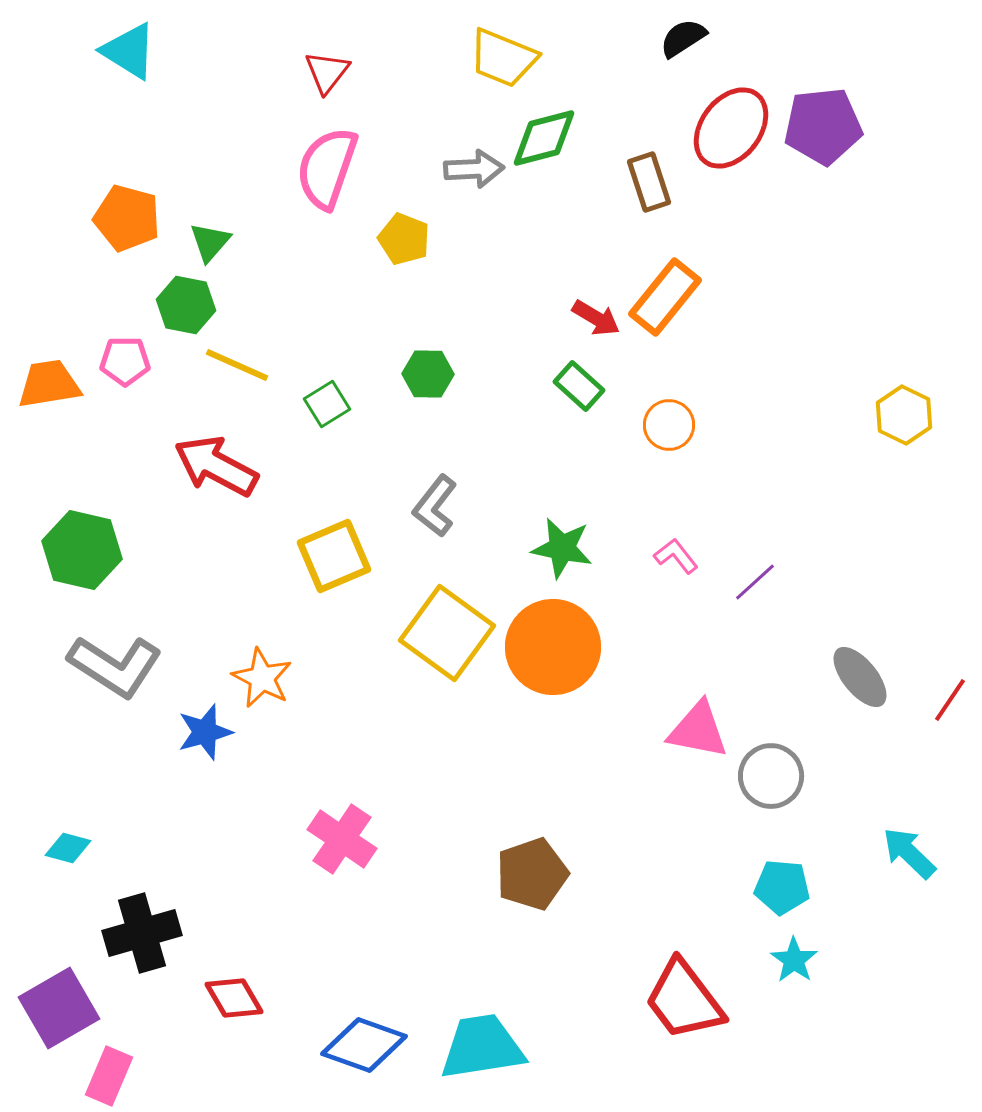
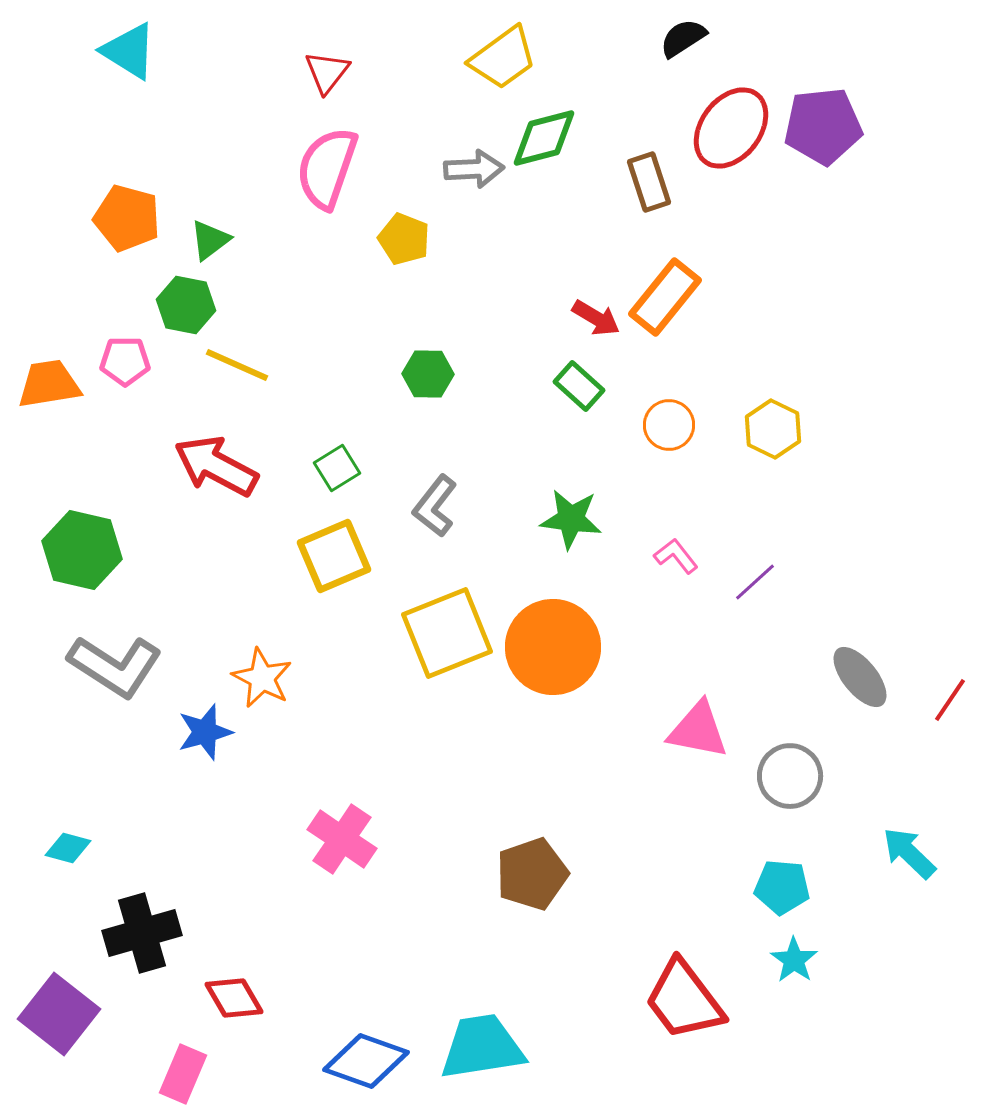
yellow trapezoid at (503, 58): rotated 58 degrees counterclockwise
green triangle at (210, 242): moved 2 px up; rotated 12 degrees clockwise
green square at (327, 404): moved 10 px right, 64 px down
yellow hexagon at (904, 415): moved 131 px left, 14 px down
green star at (562, 548): moved 9 px right, 29 px up; rotated 4 degrees counterclockwise
yellow square at (447, 633): rotated 32 degrees clockwise
gray circle at (771, 776): moved 19 px right
purple square at (59, 1008): moved 6 px down; rotated 22 degrees counterclockwise
blue diamond at (364, 1045): moved 2 px right, 16 px down
pink rectangle at (109, 1076): moved 74 px right, 2 px up
